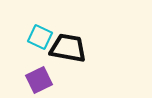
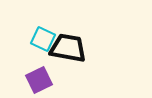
cyan square: moved 3 px right, 2 px down
